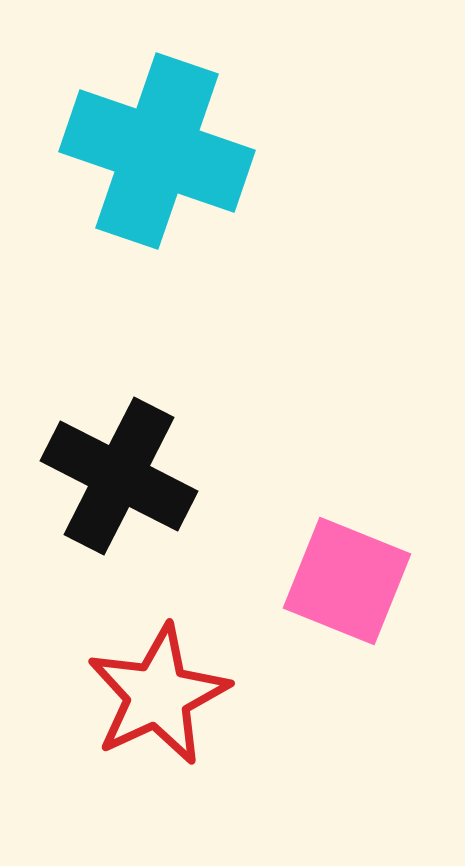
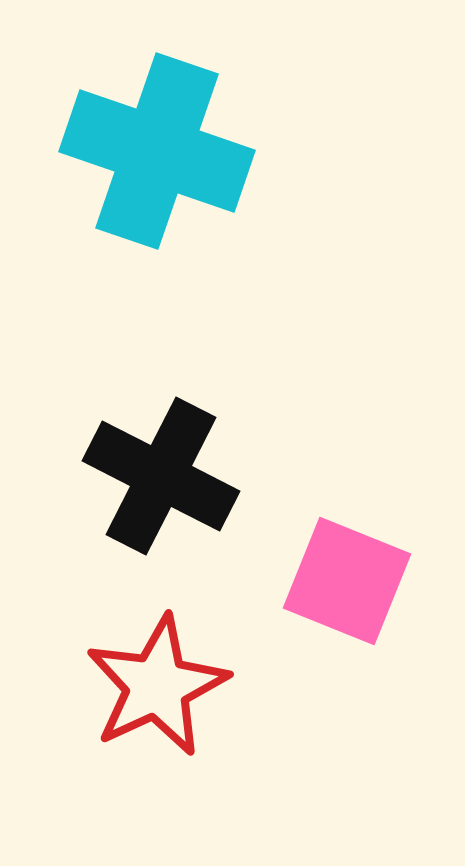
black cross: moved 42 px right
red star: moved 1 px left, 9 px up
